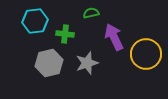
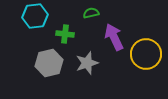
cyan hexagon: moved 5 px up
